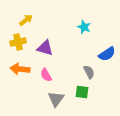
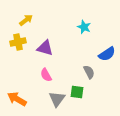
orange arrow: moved 3 px left, 30 px down; rotated 24 degrees clockwise
green square: moved 5 px left
gray triangle: moved 1 px right
